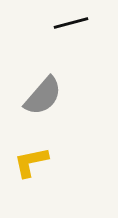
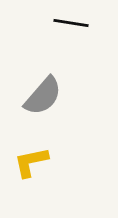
black line: rotated 24 degrees clockwise
